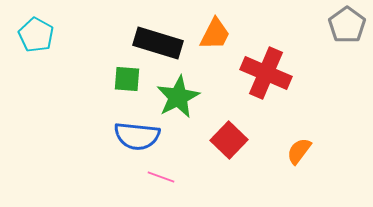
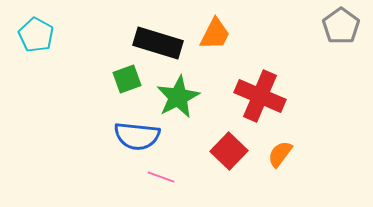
gray pentagon: moved 6 px left, 1 px down
red cross: moved 6 px left, 23 px down
green square: rotated 24 degrees counterclockwise
red square: moved 11 px down
orange semicircle: moved 19 px left, 3 px down
